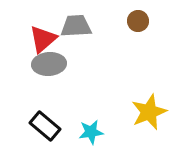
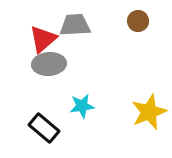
gray trapezoid: moved 1 px left, 1 px up
black rectangle: moved 1 px left, 2 px down
cyan star: moved 9 px left, 26 px up
